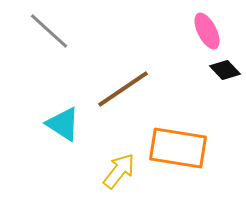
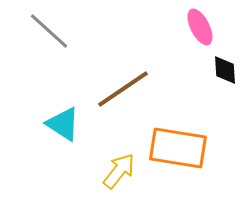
pink ellipse: moved 7 px left, 4 px up
black diamond: rotated 40 degrees clockwise
